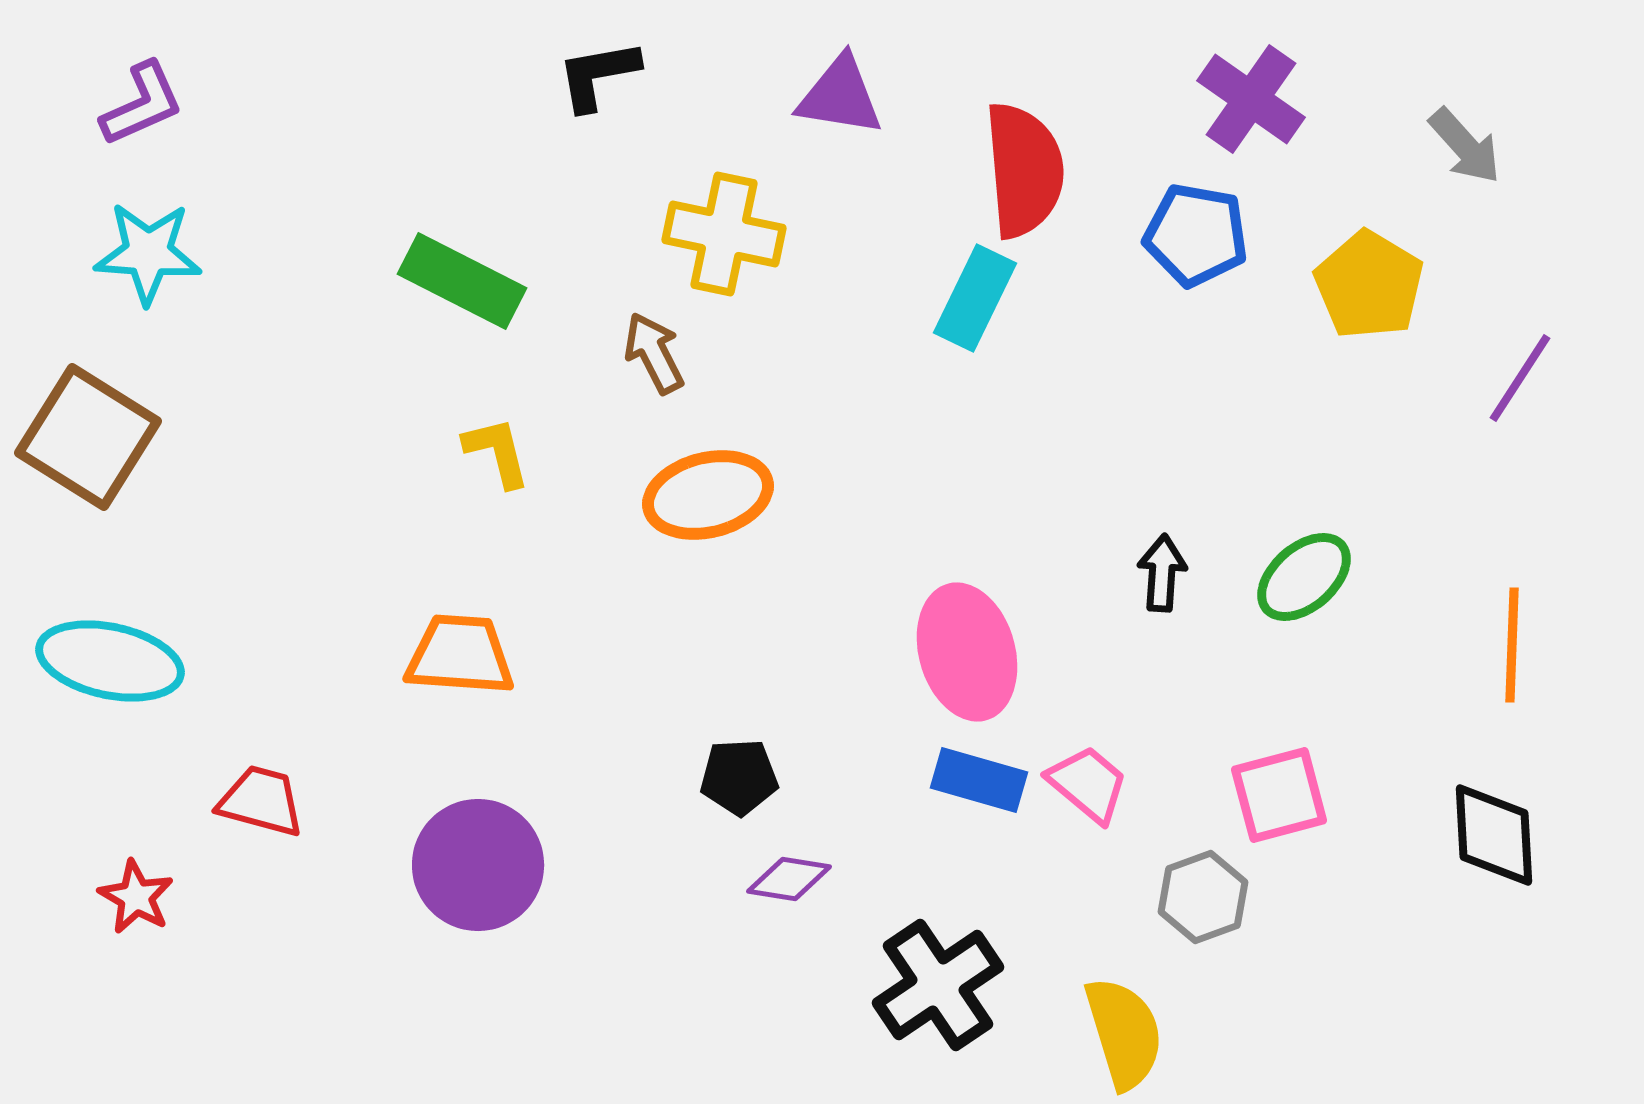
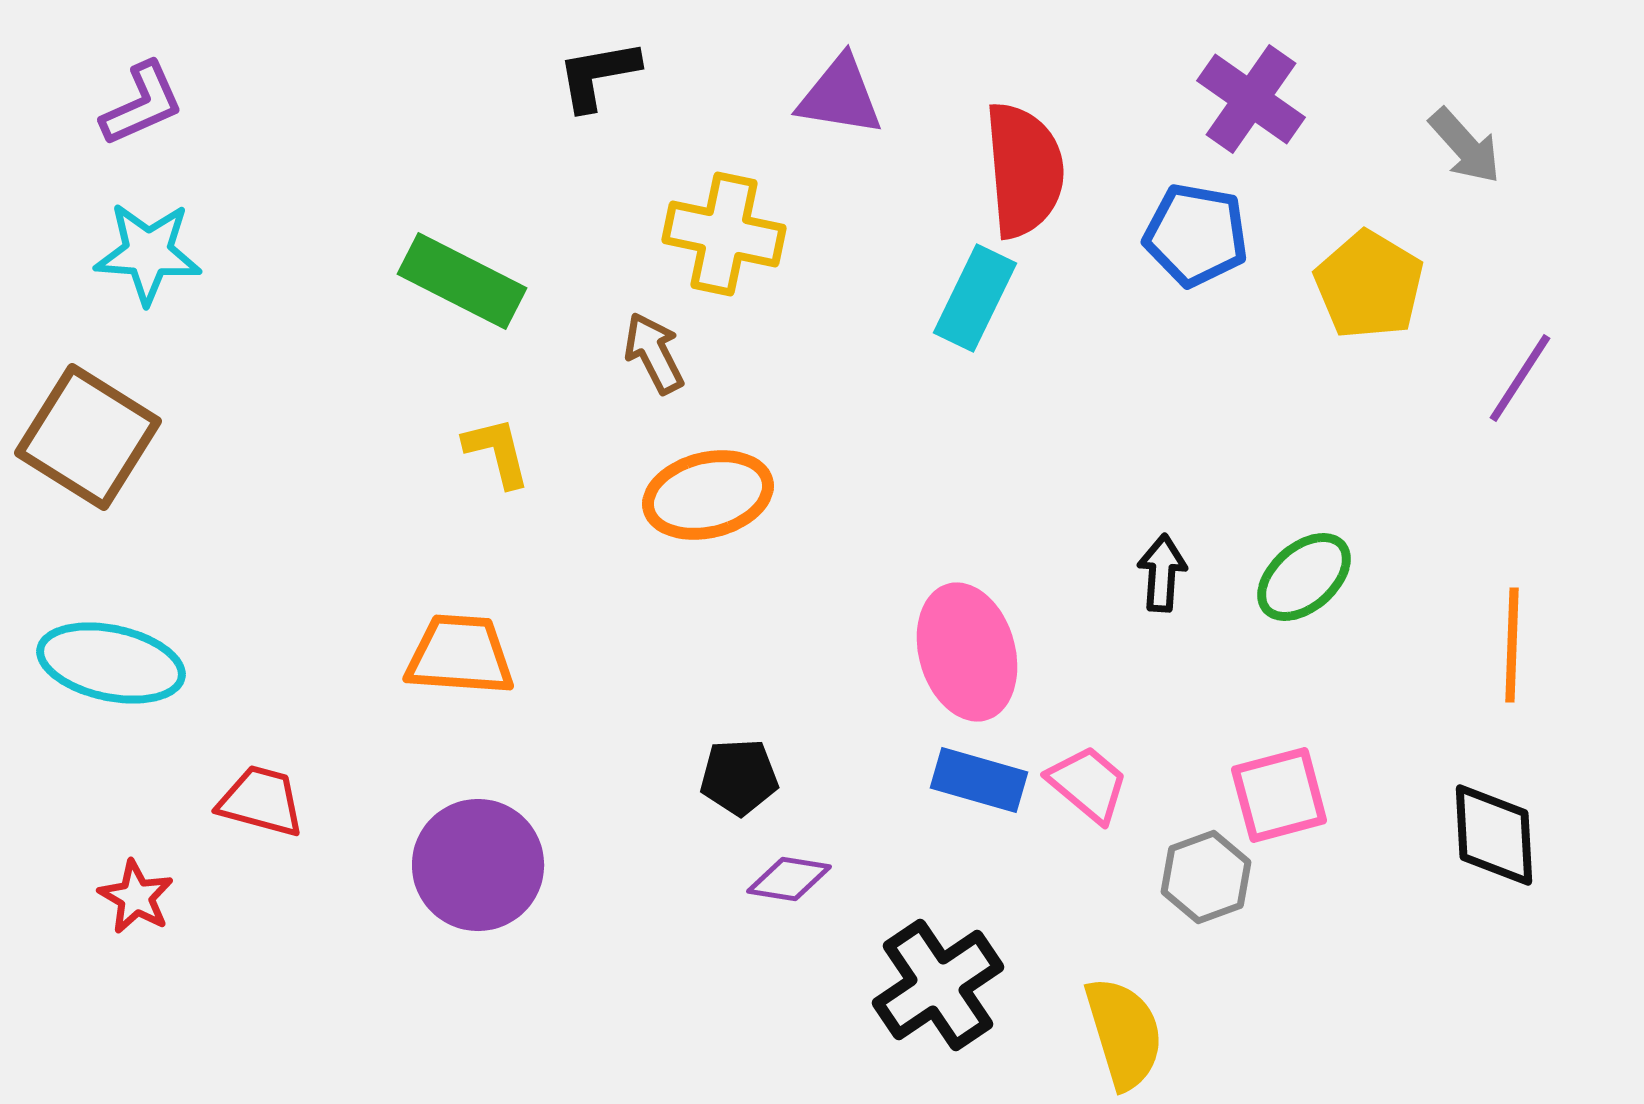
cyan ellipse: moved 1 px right, 2 px down
gray hexagon: moved 3 px right, 20 px up
